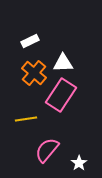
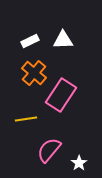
white triangle: moved 23 px up
pink semicircle: moved 2 px right
